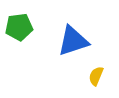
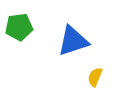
yellow semicircle: moved 1 px left, 1 px down
